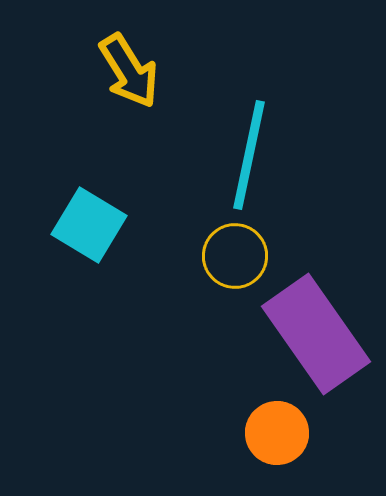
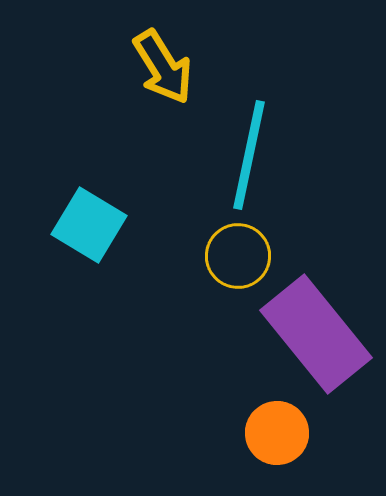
yellow arrow: moved 34 px right, 4 px up
yellow circle: moved 3 px right
purple rectangle: rotated 4 degrees counterclockwise
